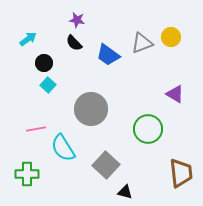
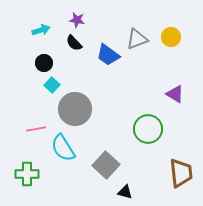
cyan arrow: moved 13 px right, 9 px up; rotated 18 degrees clockwise
gray triangle: moved 5 px left, 4 px up
cyan square: moved 4 px right
gray circle: moved 16 px left
